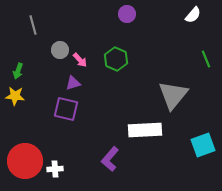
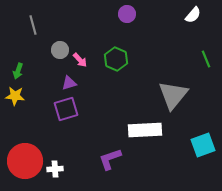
purple triangle: moved 4 px left
purple square: rotated 30 degrees counterclockwise
purple L-shape: rotated 30 degrees clockwise
